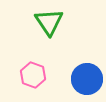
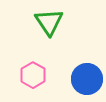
pink hexagon: rotated 10 degrees clockwise
